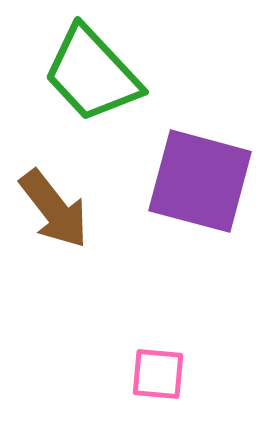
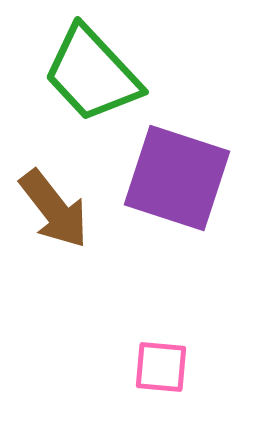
purple square: moved 23 px left, 3 px up; rotated 3 degrees clockwise
pink square: moved 3 px right, 7 px up
